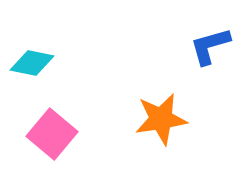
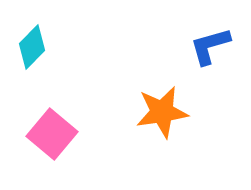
cyan diamond: moved 16 px up; rotated 57 degrees counterclockwise
orange star: moved 1 px right, 7 px up
